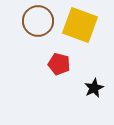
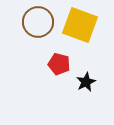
brown circle: moved 1 px down
black star: moved 8 px left, 6 px up
